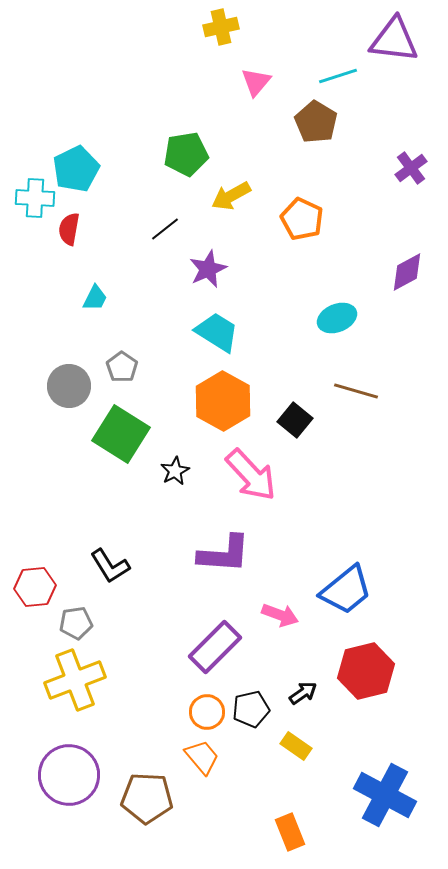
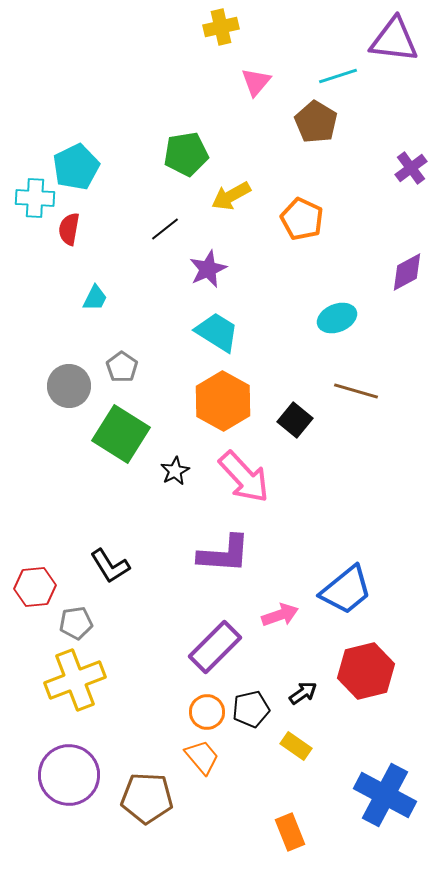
cyan pentagon at (76, 169): moved 2 px up
pink arrow at (251, 475): moved 7 px left, 2 px down
pink arrow at (280, 615): rotated 39 degrees counterclockwise
